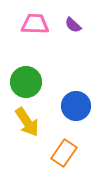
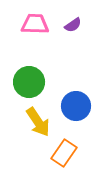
purple semicircle: rotated 78 degrees counterclockwise
green circle: moved 3 px right
yellow arrow: moved 11 px right
